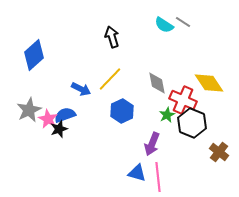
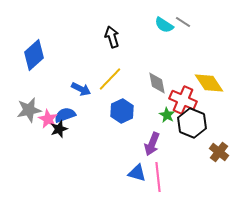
gray star: rotated 15 degrees clockwise
green star: rotated 14 degrees counterclockwise
